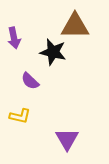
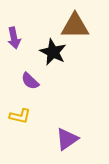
black star: rotated 12 degrees clockwise
purple triangle: rotated 25 degrees clockwise
